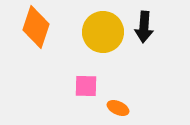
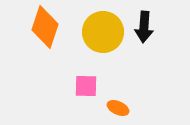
orange diamond: moved 9 px right
